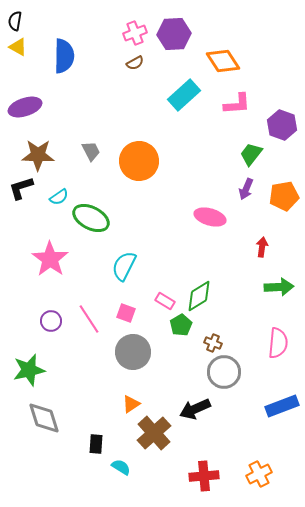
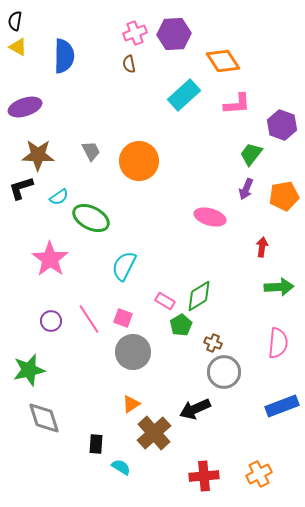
brown semicircle at (135, 63): moved 6 px left, 1 px down; rotated 108 degrees clockwise
pink square at (126, 313): moved 3 px left, 5 px down
